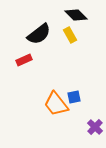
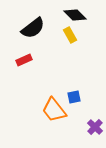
black diamond: moved 1 px left
black semicircle: moved 6 px left, 6 px up
orange trapezoid: moved 2 px left, 6 px down
